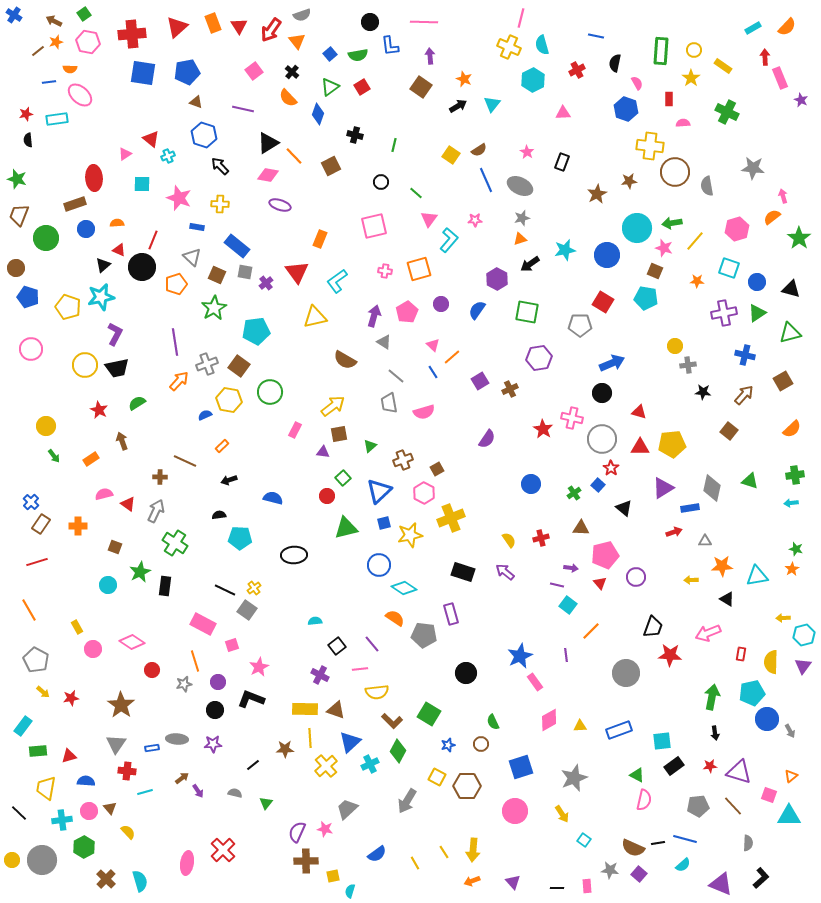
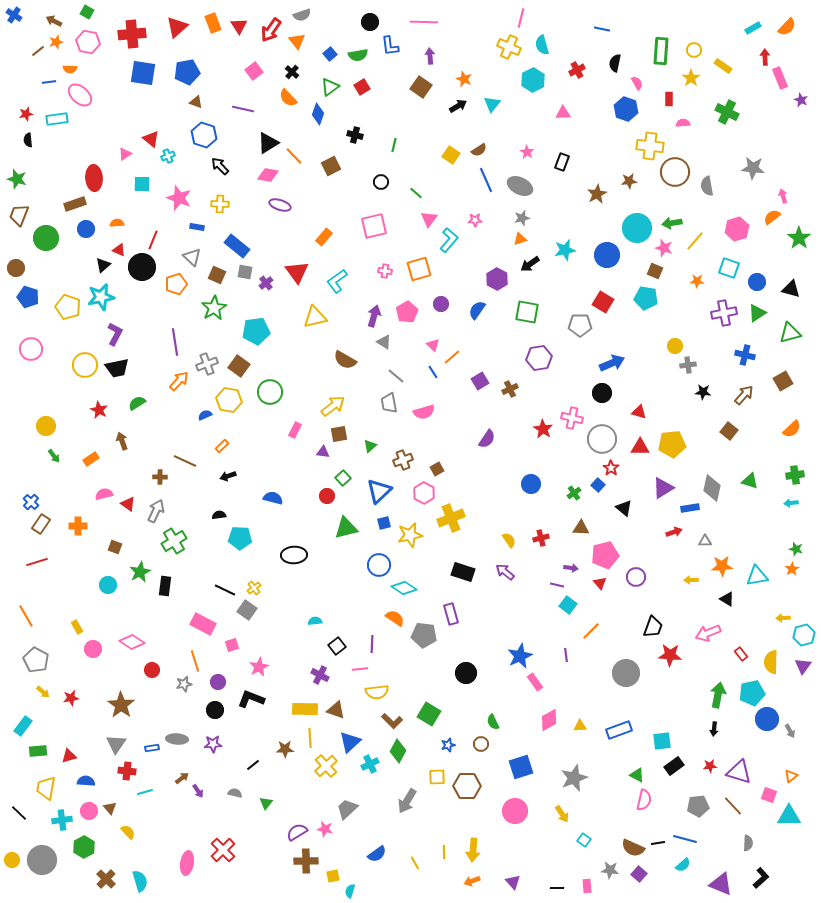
green square at (84, 14): moved 3 px right, 2 px up; rotated 24 degrees counterclockwise
blue line at (596, 36): moved 6 px right, 7 px up
orange rectangle at (320, 239): moved 4 px right, 2 px up; rotated 18 degrees clockwise
black arrow at (229, 480): moved 1 px left, 4 px up
green cross at (175, 543): moved 1 px left, 2 px up; rotated 25 degrees clockwise
orange line at (29, 610): moved 3 px left, 6 px down
purple line at (372, 644): rotated 42 degrees clockwise
red rectangle at (741, 654): rotated 48 degrees counterclockwise
green arrow at (712, 697): moved 6 px right, 2 px up
black arrow at (715, 733): moved 1 px left, 4 px up; rotated 16 degrees clockwise
yellow square at (437, 777): rotated 30 degrees counterclockwise
purple semicircle at (297, 832): rotated 35 degrees clockwise
yellow line at (444, 852): rotated 32 degrees clockwise
